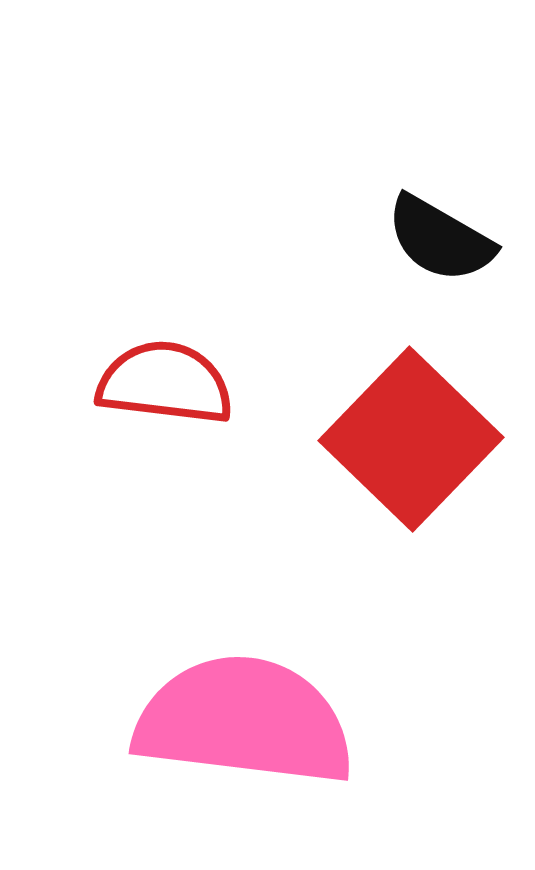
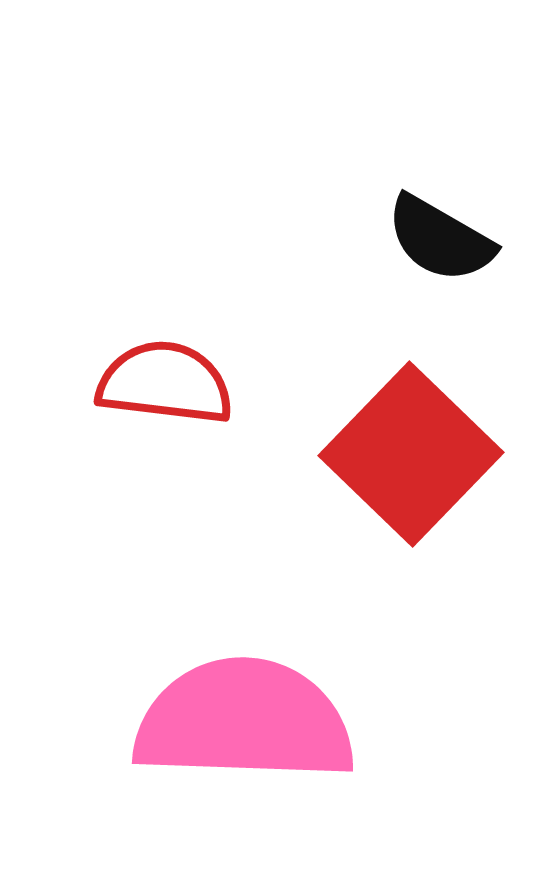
red square: moved 15 px down
pink semicircle: rotated 5 degrees counterclockwise
